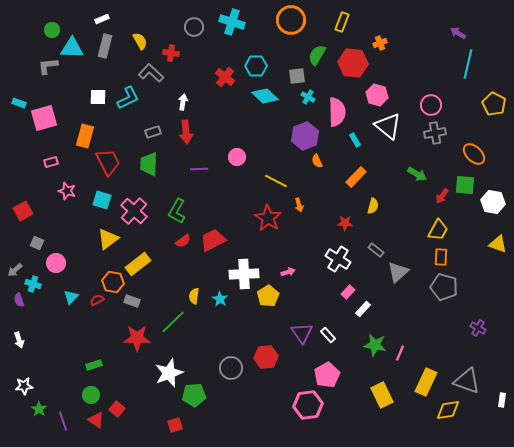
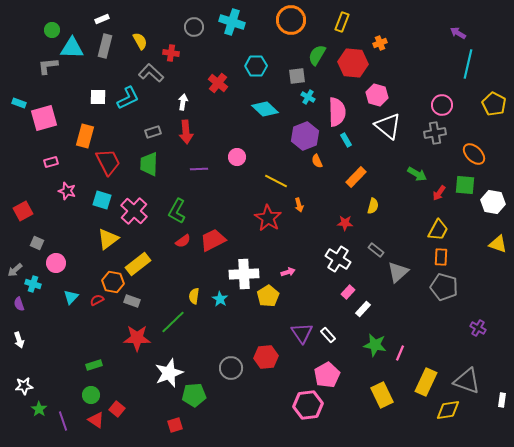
red cross at (225, 77): moved 7 px left, 6 px down
cyan diamond at (265, 96): moved 13 px down
pink circle at (431, 105): moved 11 px right
cyan rectangle at (355, 140): moved 9 px left
red arrow at (442, 196): moved 3 px left, 3 px up
purple semicircle at (19, 300): moved 4 px down
